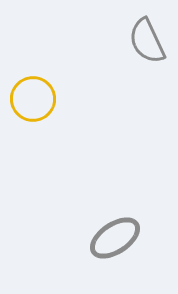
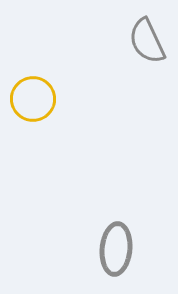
gray ellipse: moved 1 px right, 11 px down; rotated 51 degrees counterclockwise
